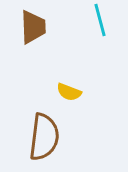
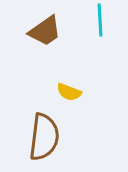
cyan line: rotated 12 degrees clockwise
brown trapezoid: moved 12 px right, 4 px down; rotated 57 degrees clockwise
